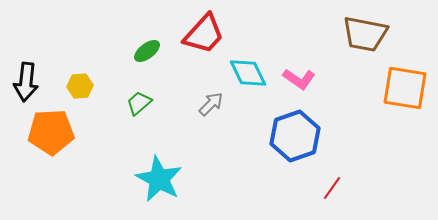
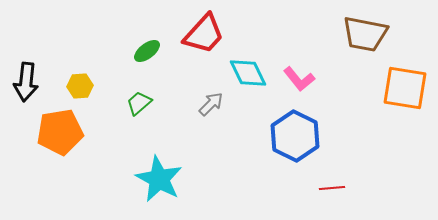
pink L-shape: rotated 16 degrees clockwise
orange pentagon: moved 9 px right; rotated 6 degrees counterclockwise
blue hexagon: rotated 15 degrees counterclockwise
red line: rotated 50 degrees clockwise
